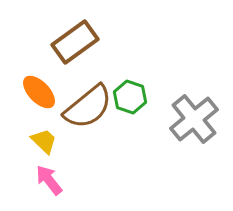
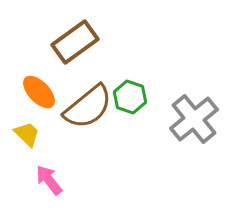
yellow trapezoid: moved 17 px left, 7 px up
